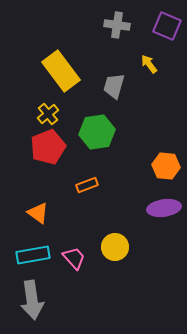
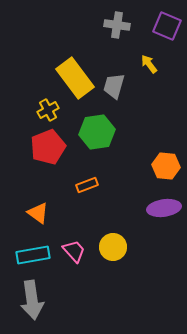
yellow rectangle: moved 14 px right, 7 px down
yellow cross: moved 4 px up; rotated 10 degrees clockwise
yellow circle: moved 2 px left
pink trapezoid: moved 7 px up
